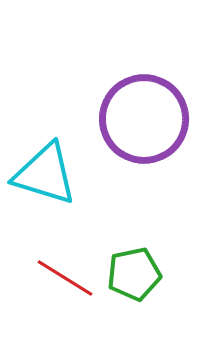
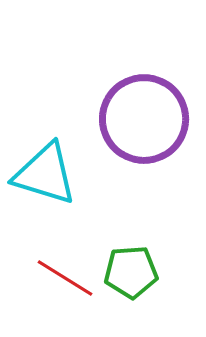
green pentagon: moved 3 px left, 2 px up; rotated 8 degrees clockwise
